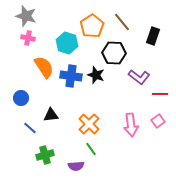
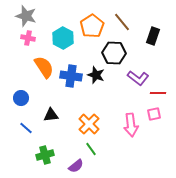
cyan hexagon: moved 4 px left, 5 px up; rotated 10 degrees clockwise
purple L-shape: moved 1 px left, 1 px down
red line: moved 2 px left, 1 px up
pink square: moved 4 px left, 7 px up; rotated 24 degrees clockwise
blue line: moved 4 px left
purple semicircle: rotated 35 degrees counterclockwise
